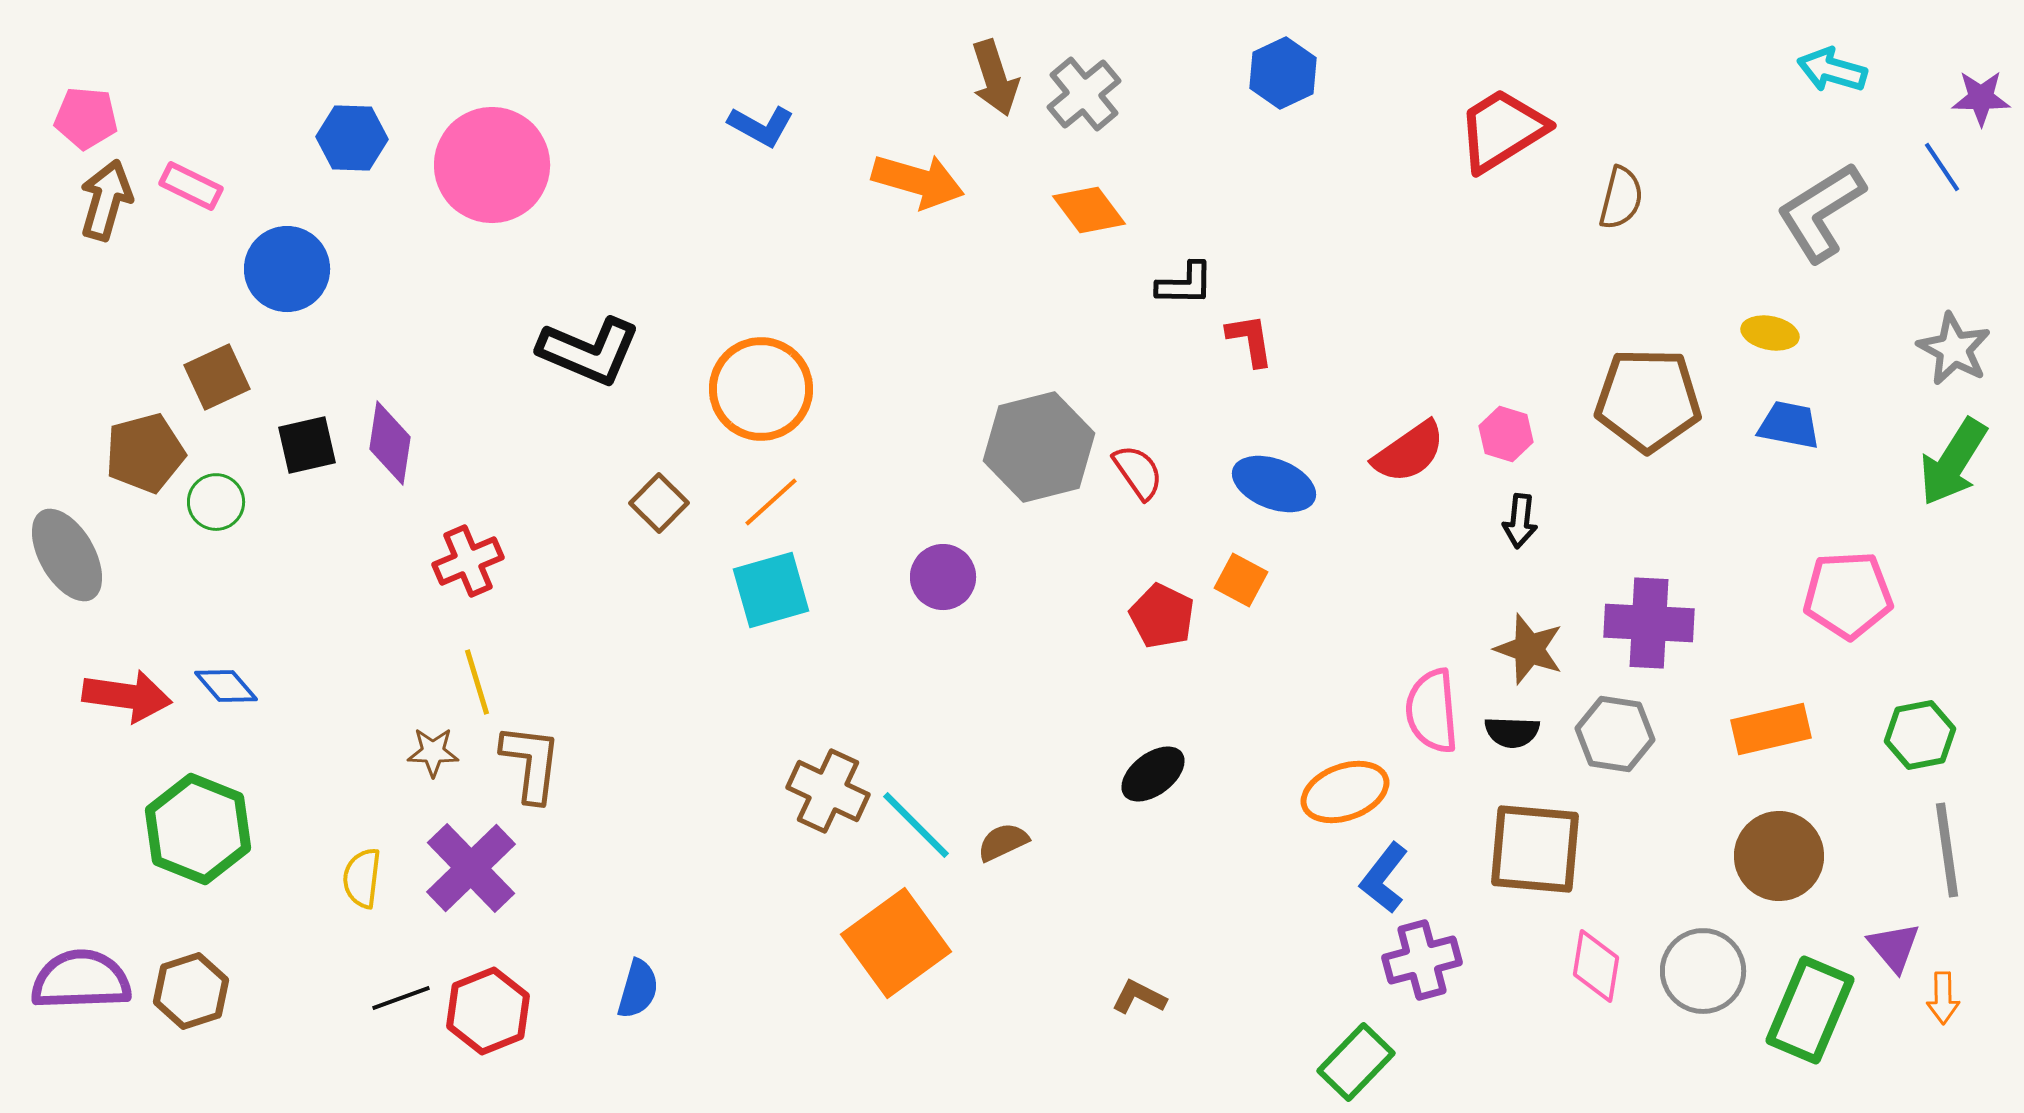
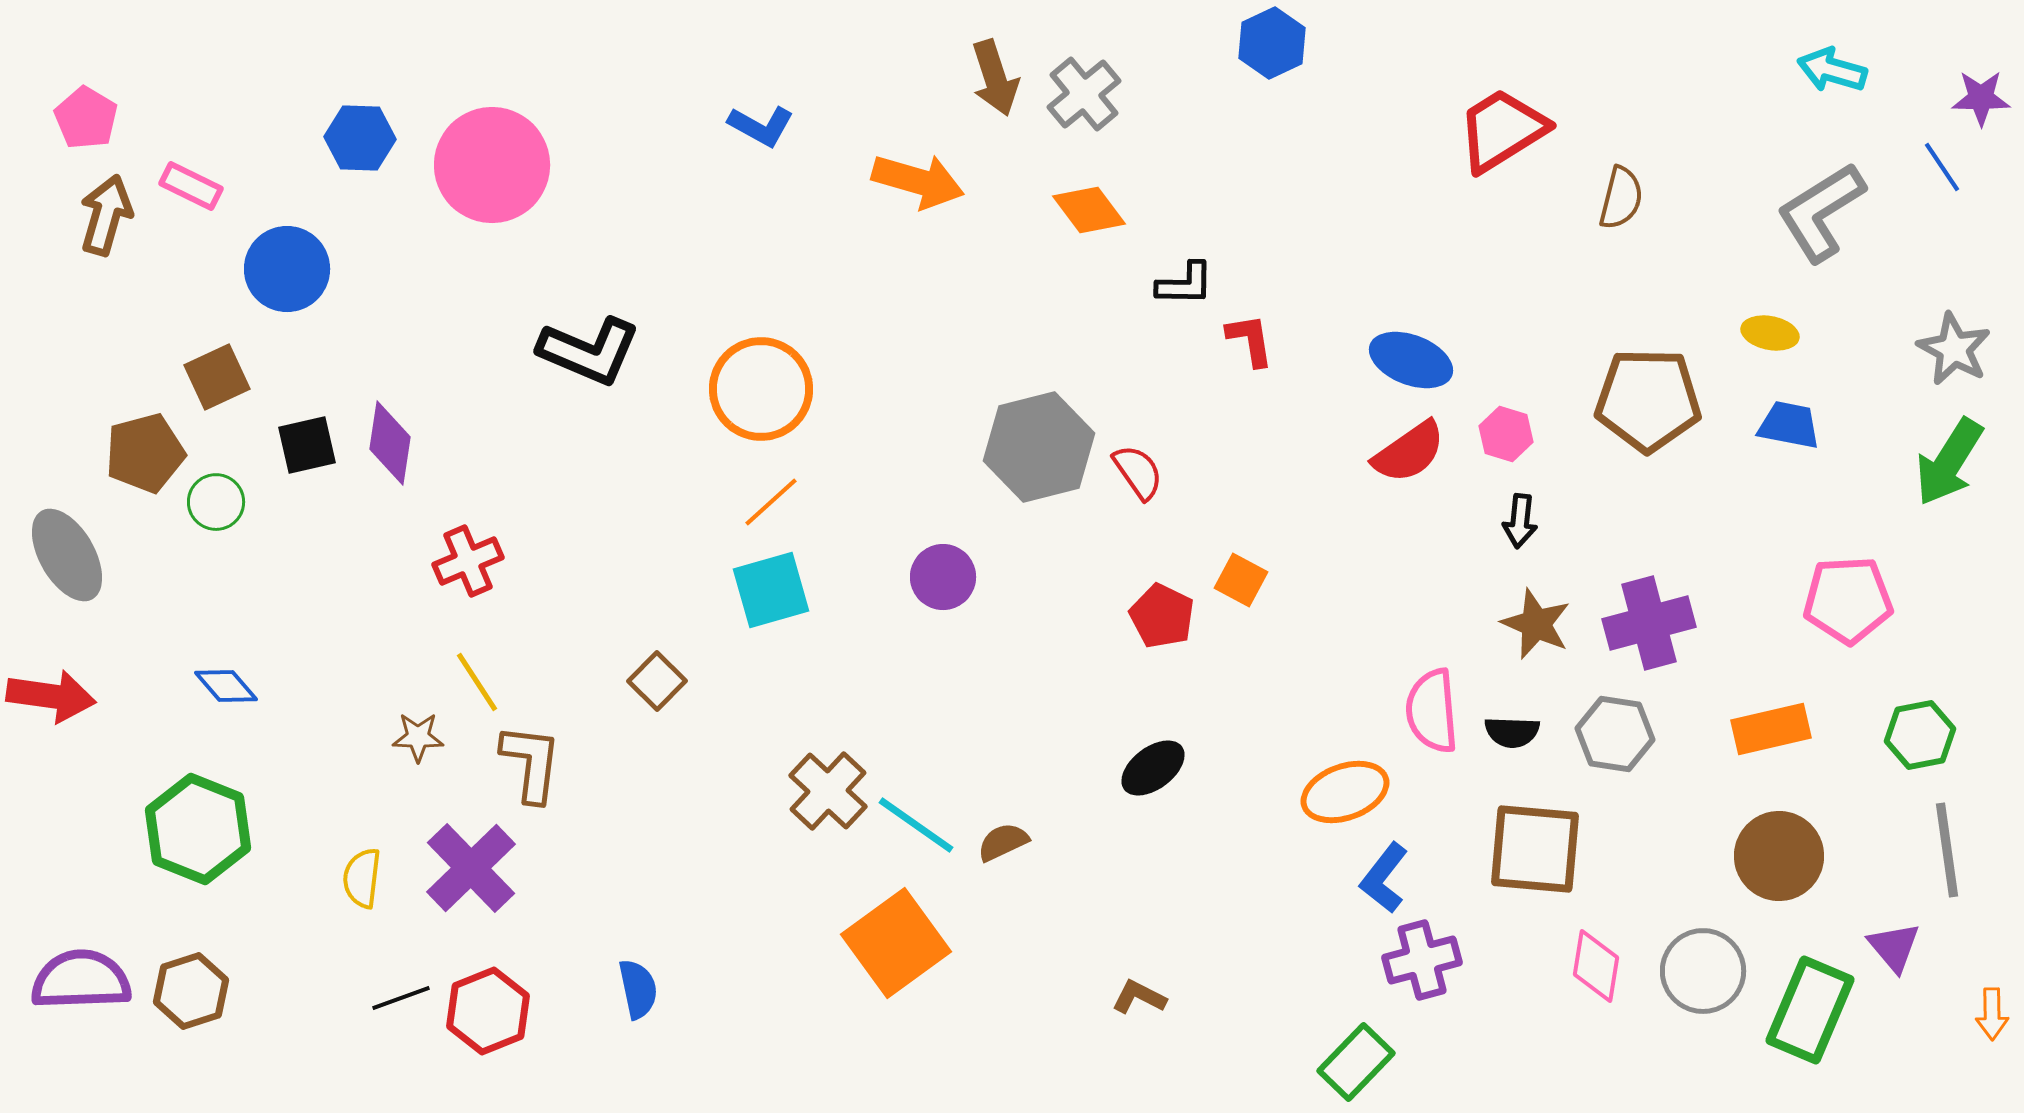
blue hexagon at (1283, 73): moved 11 px left, 30 px up
pink pentagon at (86, 118): rotated 26 degrees clockwise
blue hexagon at (352, 138): moved 8 px right
brown arrow at (106, 200): moved 15 px down
green arrow at (1953, 462): moved 4 px left
blue ellipse at (1274, 484): moved 137 px right, 124 px up
brown square at (659, 503): moved 2 px left, 178 px down
pink pentagon at (1848, 595): moved 5 px down
purple cross at (1649, 623): rotated 18 degrees counterclockwise
brown star at (1529, 649): moved 7 px right, 25 px up; rotated 4 degrees clockwise
yellow line at (477, 682): rotated 16 degrees counterclockwise
red arrow at (127, 696): moved 76 px left
brown star at (433, 752): moved 15 px left, 15 px up
black ellipse at (1153, 774): moved 6 px up
brown cross at (828, 791): rotated 18 degrees clockwise
cyan line at (916, 825): rotated 10 degrees counterclockwise
blue semicircle at (638, 989): rotated 28 degrees counterclockwise
orange arrow at (1943, 998): moved 49 px right, 16 px down
